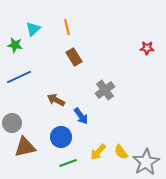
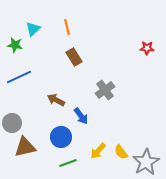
yellow arrow: moved 1 px up
